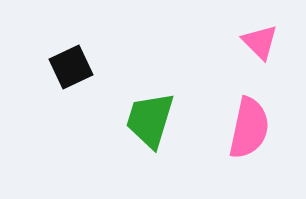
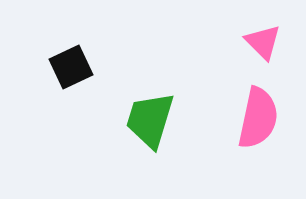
pink triangle: moved 3 px right
pink semicircle: moved 9 px right, 10 px up
